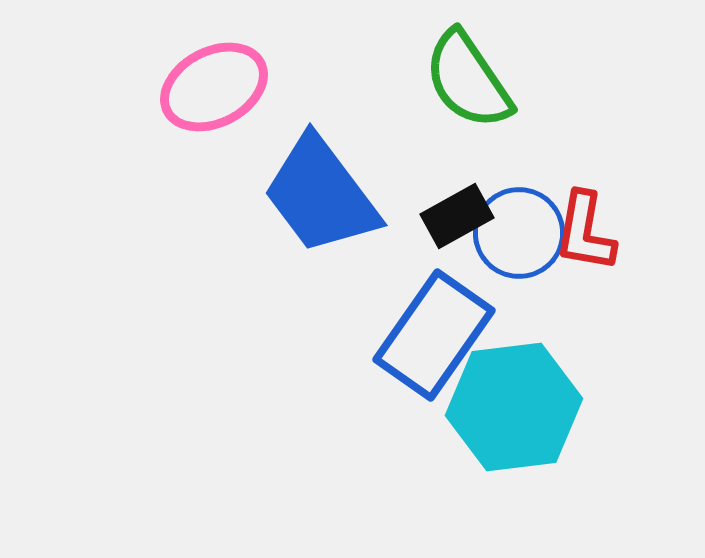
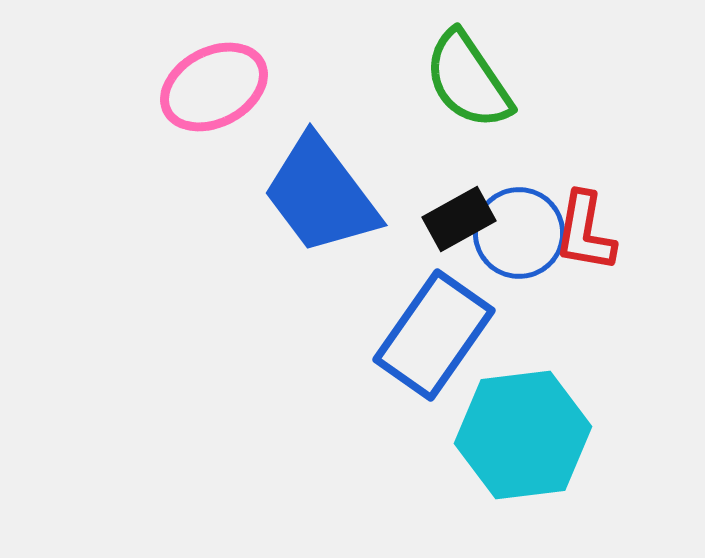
black rectangle: moved 2 px right, 3 px down
cyan hexagon: moved 9 px right, 28 px down
